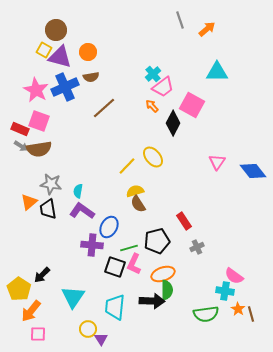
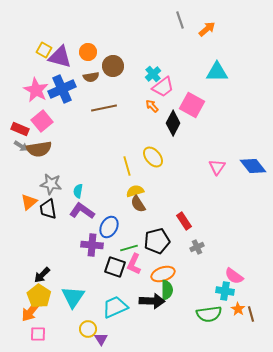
brown circle at (56, 30): moved 57 px right, 36 px down
blue cross at (65, 87): moved 3 px left, 2 px down
brown line at (104, 108): rotated 30 degrees clockwise
pink square at (39, 121): moved 3 px right; rotated 30 degrees clockwise
pink triangle at (217, 162): moved 5 px down
yellow line at (127, 166): rotated 60 degrees counterclockwise
blue diamond at (253, 171): moved 5 px up
yellow pentagon at (19, 289): moved 20 px right, 7 px down
cyan trapezoid at (115, 307): rotated 60 degrees clockwise
green semicircle at (206, 314): moved 3 px right
